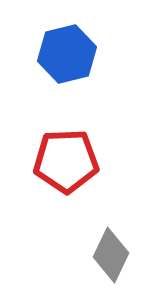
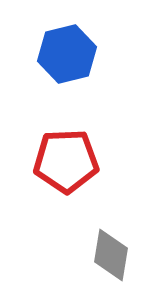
gray diamond: rotated 16 degrees counterclockwise
